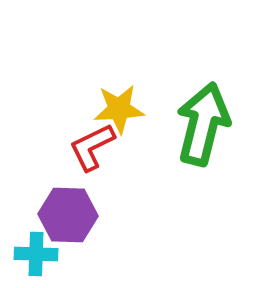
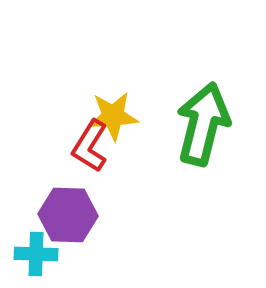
yellow star: moved 6 px left, 7 px down
red L-shape: moved 2 px left, 1 px up; rotated 32 degrees counterclockwise
